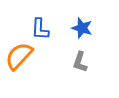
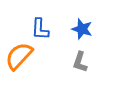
blue star: moved 1 px down
